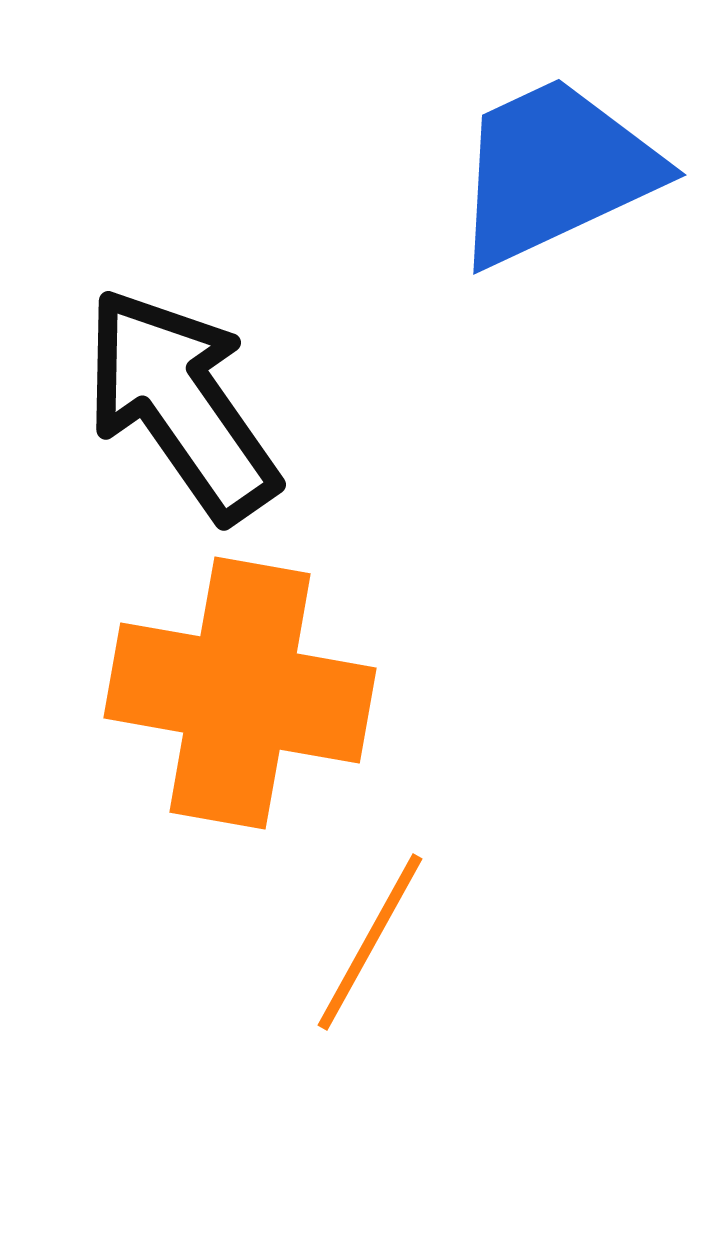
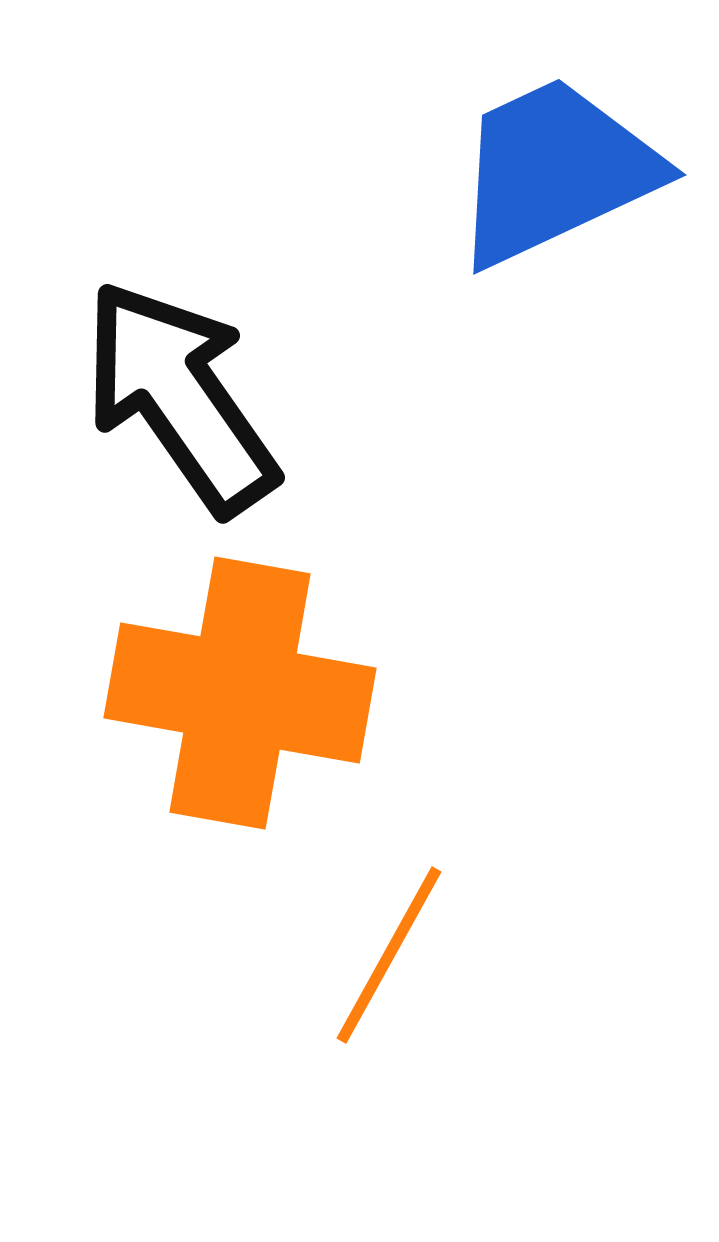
black arrow: moved 1 px left, 7 px up
orange line: moved 19 px right, 13 px down
